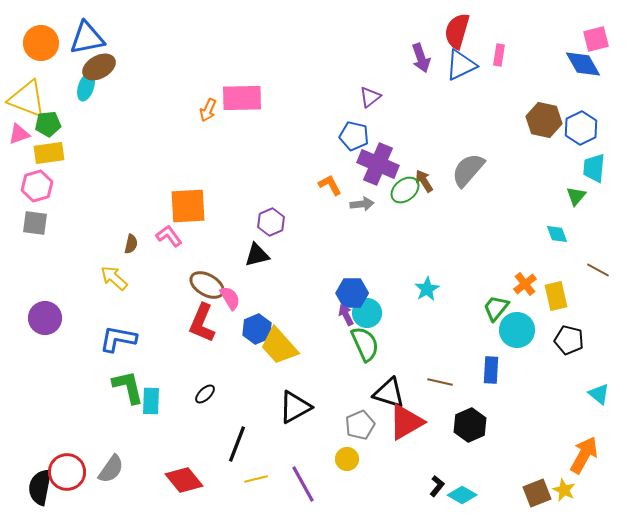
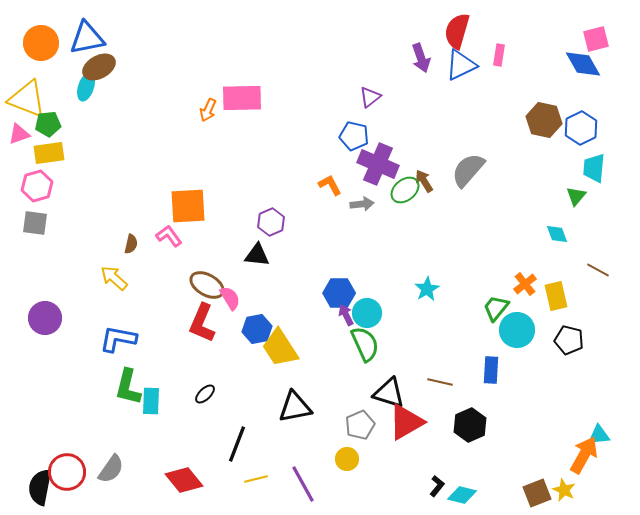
black triangle at (257, 255): rotated 20 degrees clockwise
blue hexagon at (352, 293): moved 13 px left
blue hexagon at (257, 329): rotated 12 degrees clockwise
yellow trapezoid at (279, 346): moved 1 px right, 2 px down; rotated 9 degrees clockwise
green L-shape at (128, 387): rotated 153 degrees counterclockwise
cyan triangle at (599, 394): moved 41 px down; rotated 45 degrees counterclockwise
black triangle at (295, 407): rotated 18 degrees clockwise
cyan diamond at (462, 495): rotated 16 degrees counterclockwise
